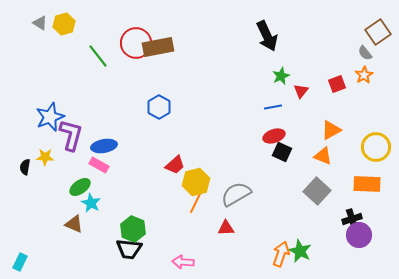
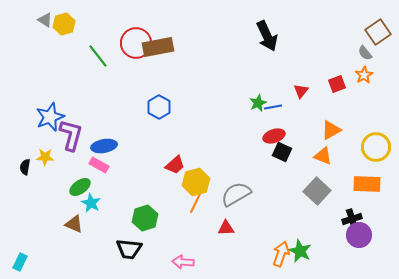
gray triangle at (40, 23): moved 5 px right, 3 px up
green star at (281, 76): moved 23 px left, 27 px down
green hexagon at (133, 229): moved 12 px right, 11 px up; rotated 20 degrees clockwise
